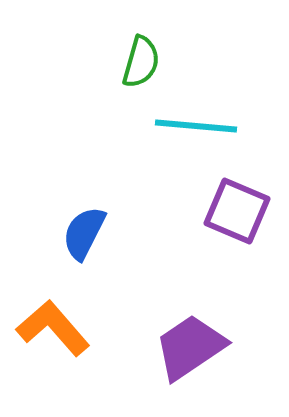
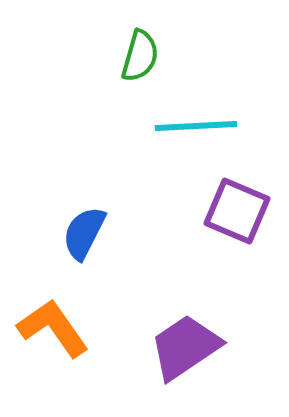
green semicircle: moved 1 px left, 6 px up
cyan line: rotated 8 degrees counterclockwise
orange L-shape: rotated 6 degrees clockwise
purple trapezoid: moved 5 px left
